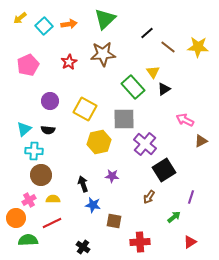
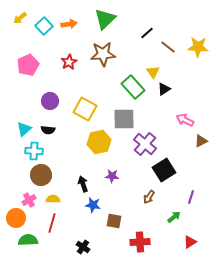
red line: rotated 48 degrees counterclockwise
